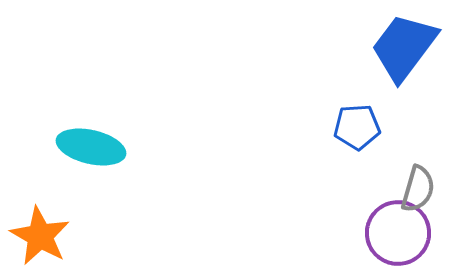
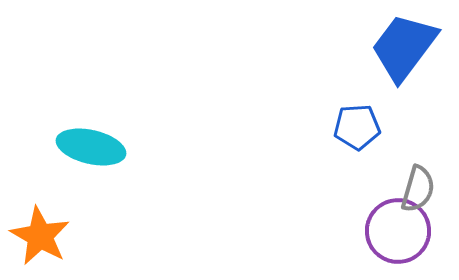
purple circle: moved 2 px up
